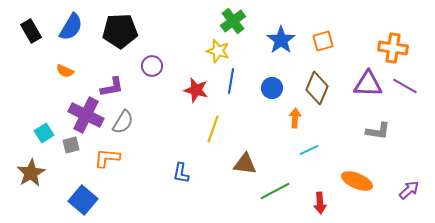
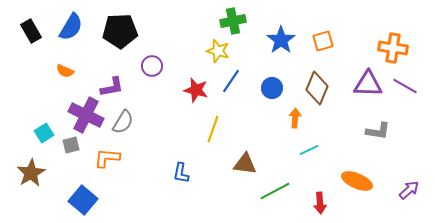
green cross: rotated 25 degrees clockwise
blue line: rotated 25 degrees clockwise
